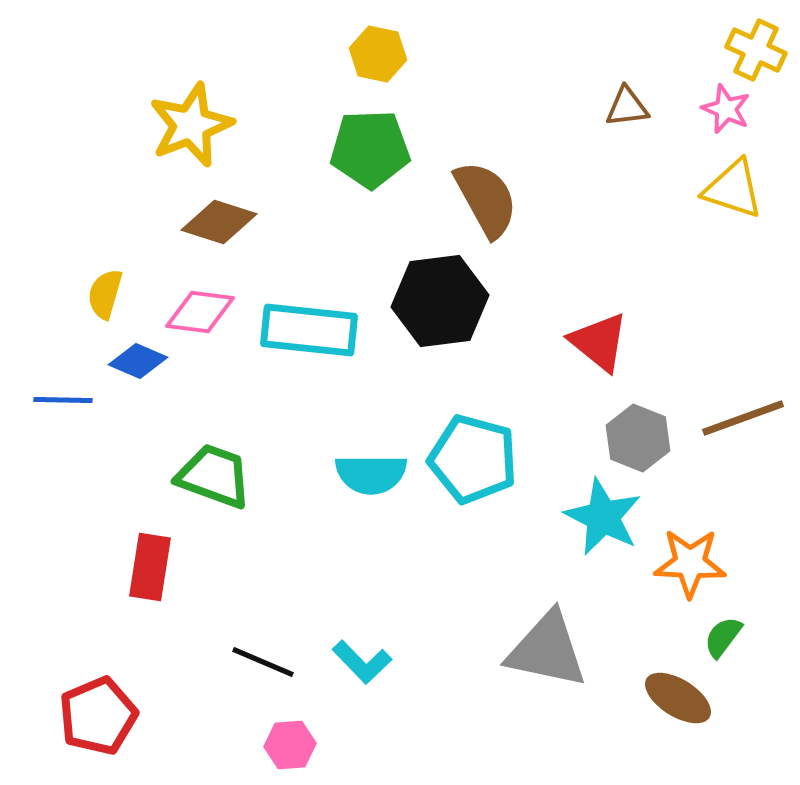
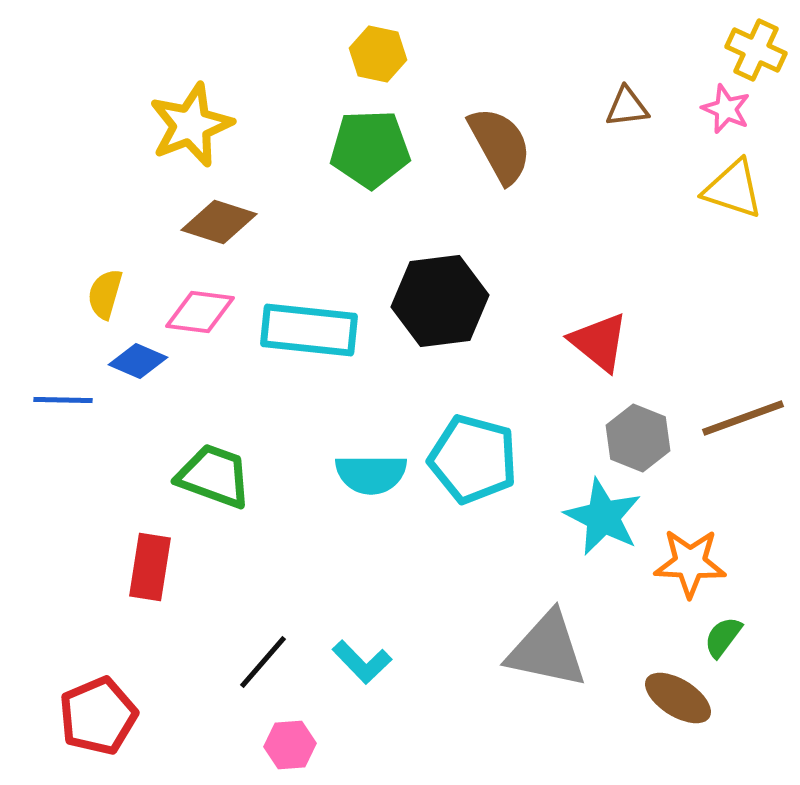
brown semicircle: moved 14 px right, 54 px up
black line: rotated 72 degrees counterclockwise
